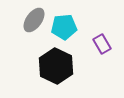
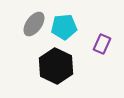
gray ellipse: moved 4 px down
purple rectangle: rotated 54 degrees clockwise
